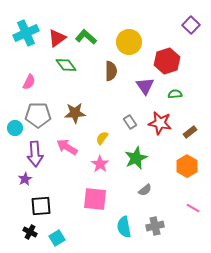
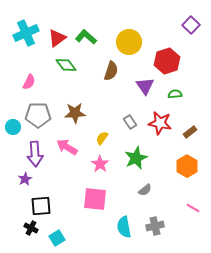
brown semicircle: rotated 18 degrees clockwise
cyan circle: moved 2 px left, 1 px up
black cross: moved 1 px right, 4 px up
